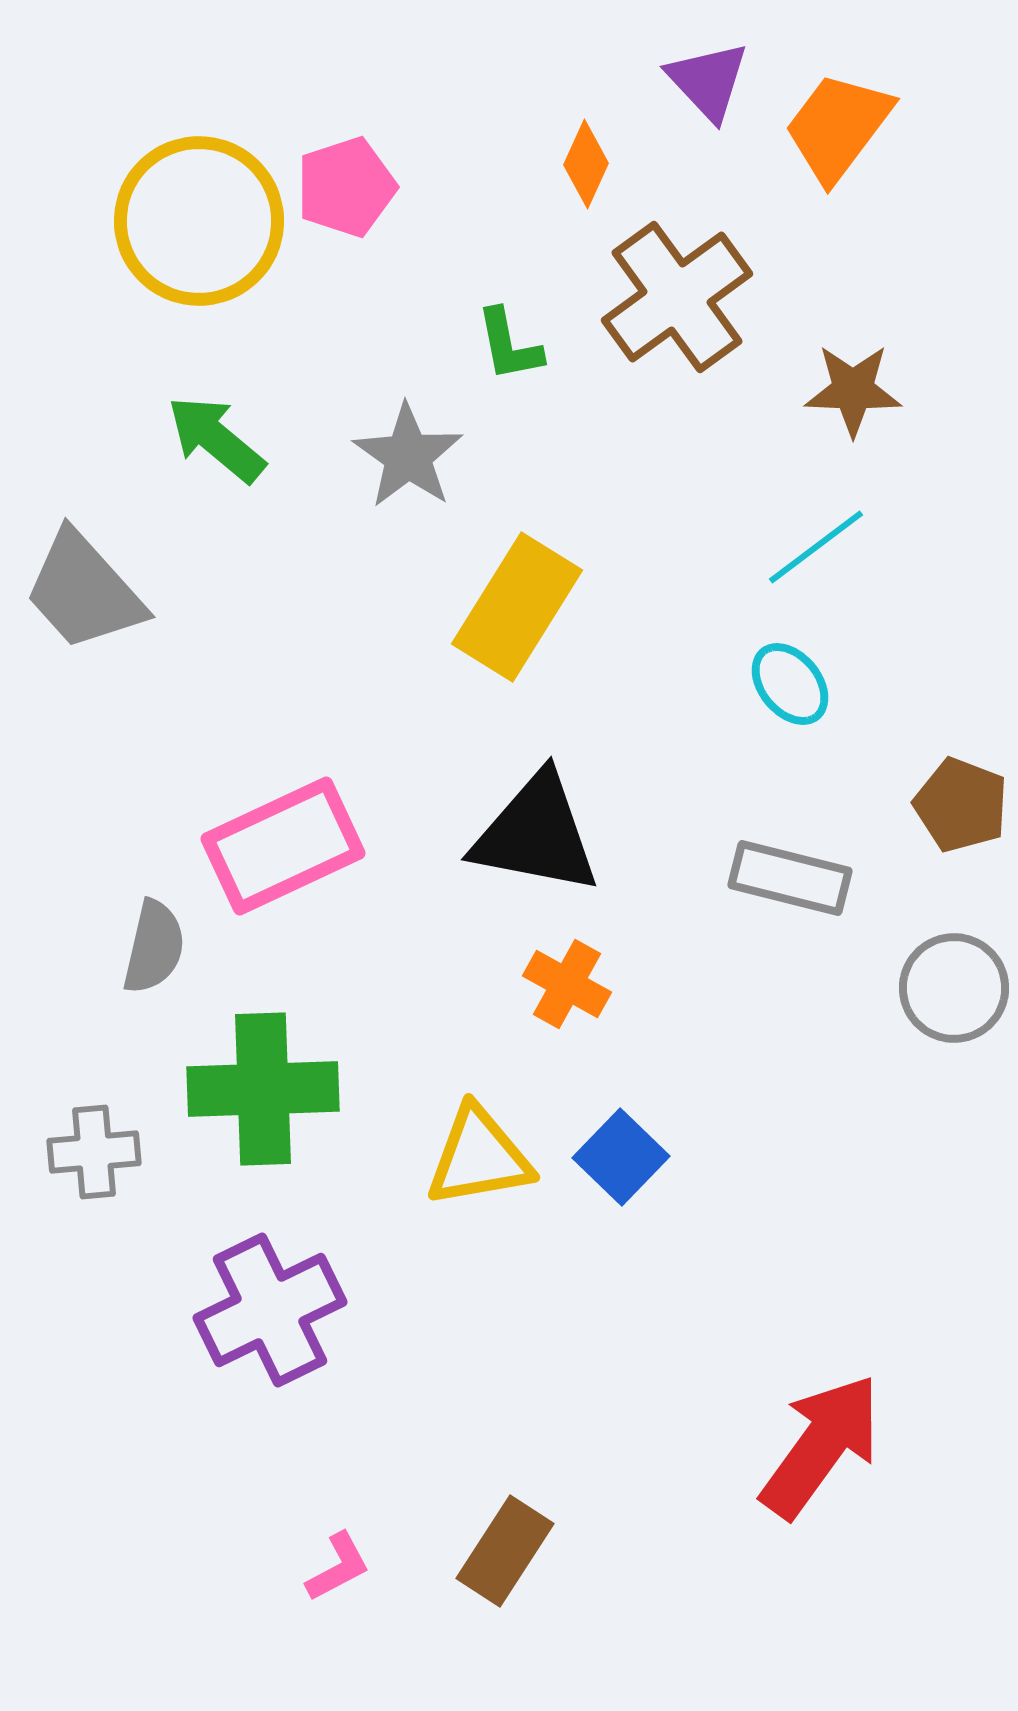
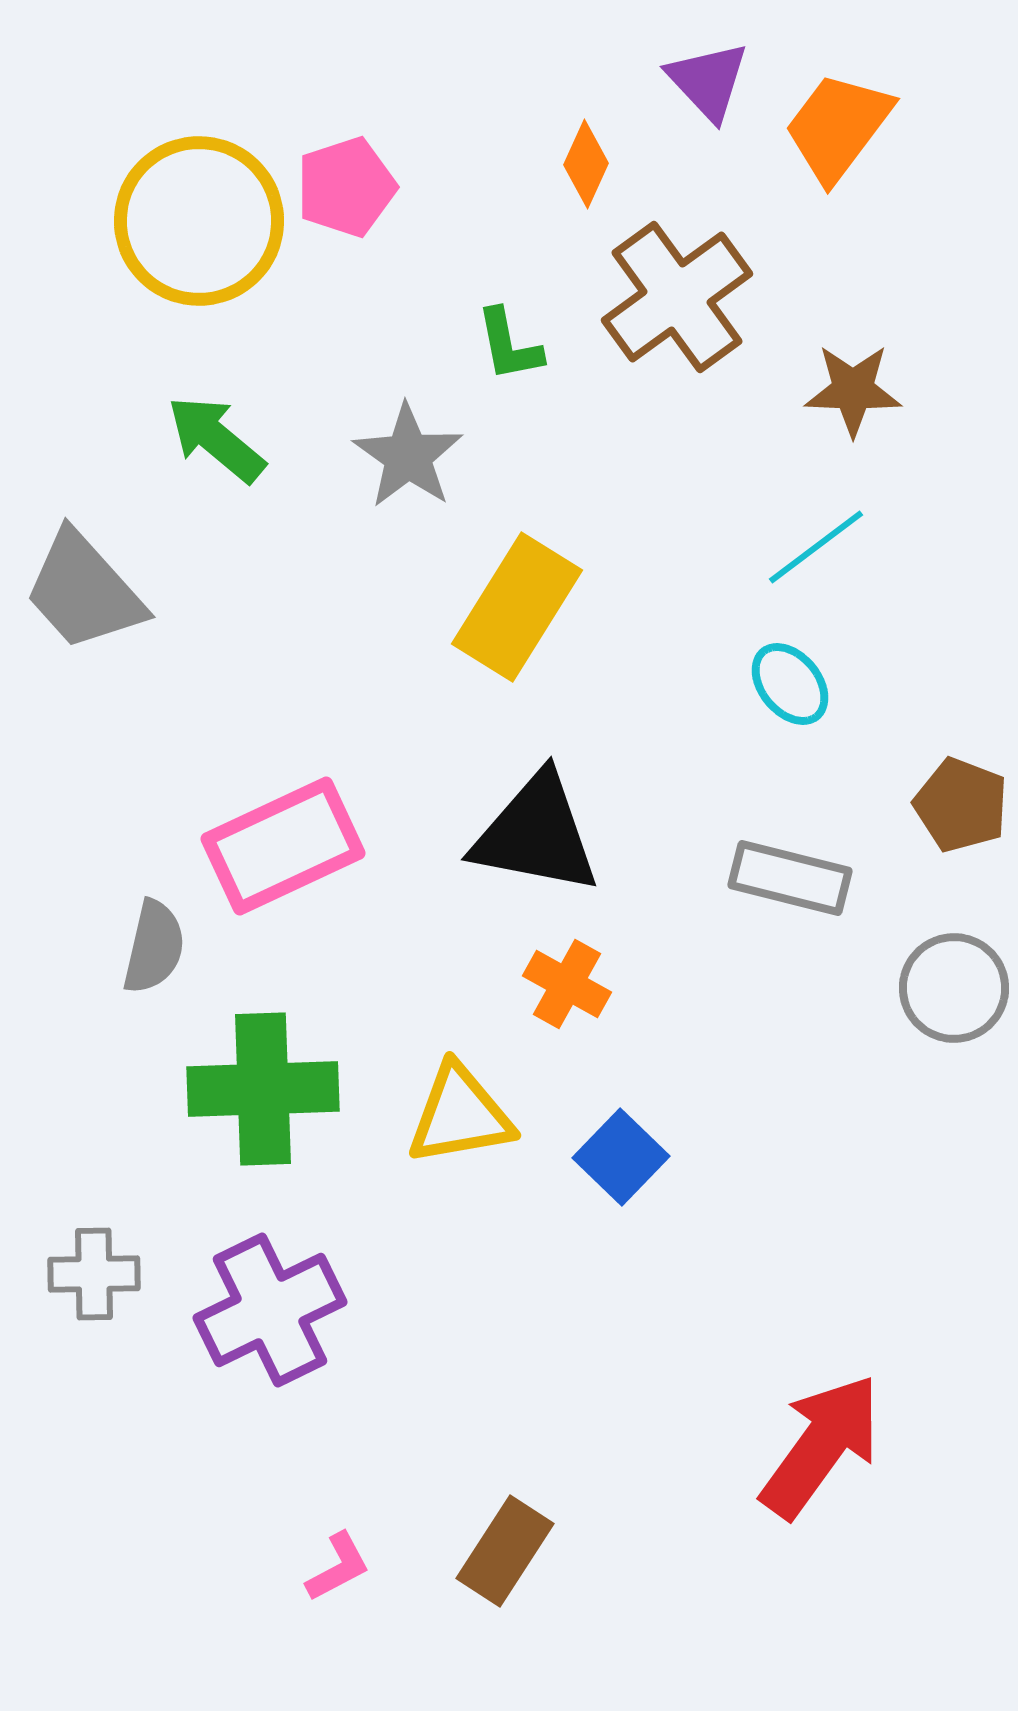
gray cross: moved 122 px down; rotated 4 degrees clockwise
yellow triangle: moved 19 px left, 42 px up
